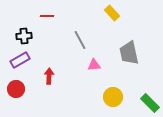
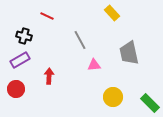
red line: rotated 24 degrees clockwise
black cross: rotated 21 degrees clockwise
